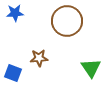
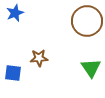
blue star: rotated 18 degrees counterclockwise
brown circle: moved 20 px right
blue square: rotated 12 degrees counterclockwise
